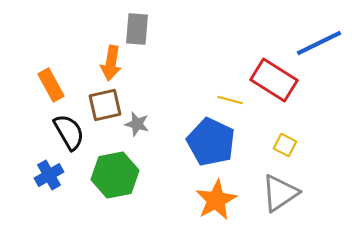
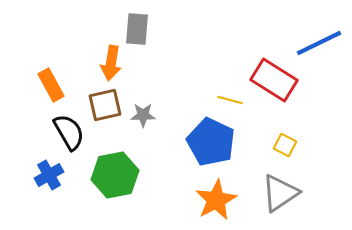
gray star: moved 6 px right, 9 px up; rotated 15 degrees counterclockwise
